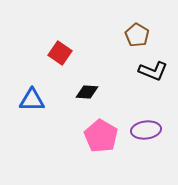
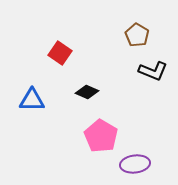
black diamond: rotated 20 degrees clockwise
purple ellipse: moved 11 px left, 34 px down
